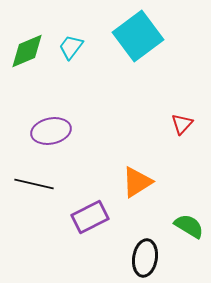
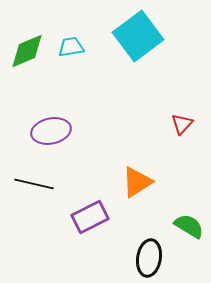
cyan trapezoid: rotated 44 degrees clockwise
black ellipse: moved 4 px right
